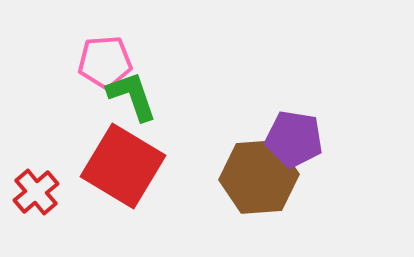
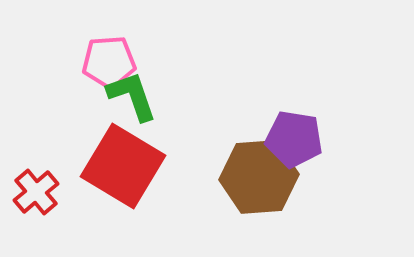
pink pentagon: moved 4 px right
